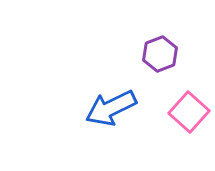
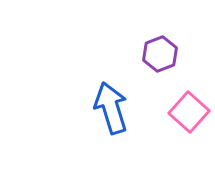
blue arrow: rotated 99 degrees clockwise
